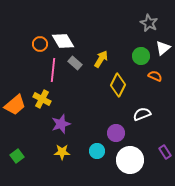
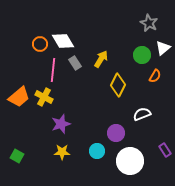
green circle: moved 1 px right, 1 px up
gray rectangle: rotated 16 degrees clockwise
orange semicircle: rotated 96 degrees clockwise
yellow cross: moved 2 px right, 2 px up
orange trapezoid: moved 4 px right, 8 px up
purple rectangle: moved 2 px up
green square: rotated 24 degrees counterclockwise
white circle: moved 1 px down
